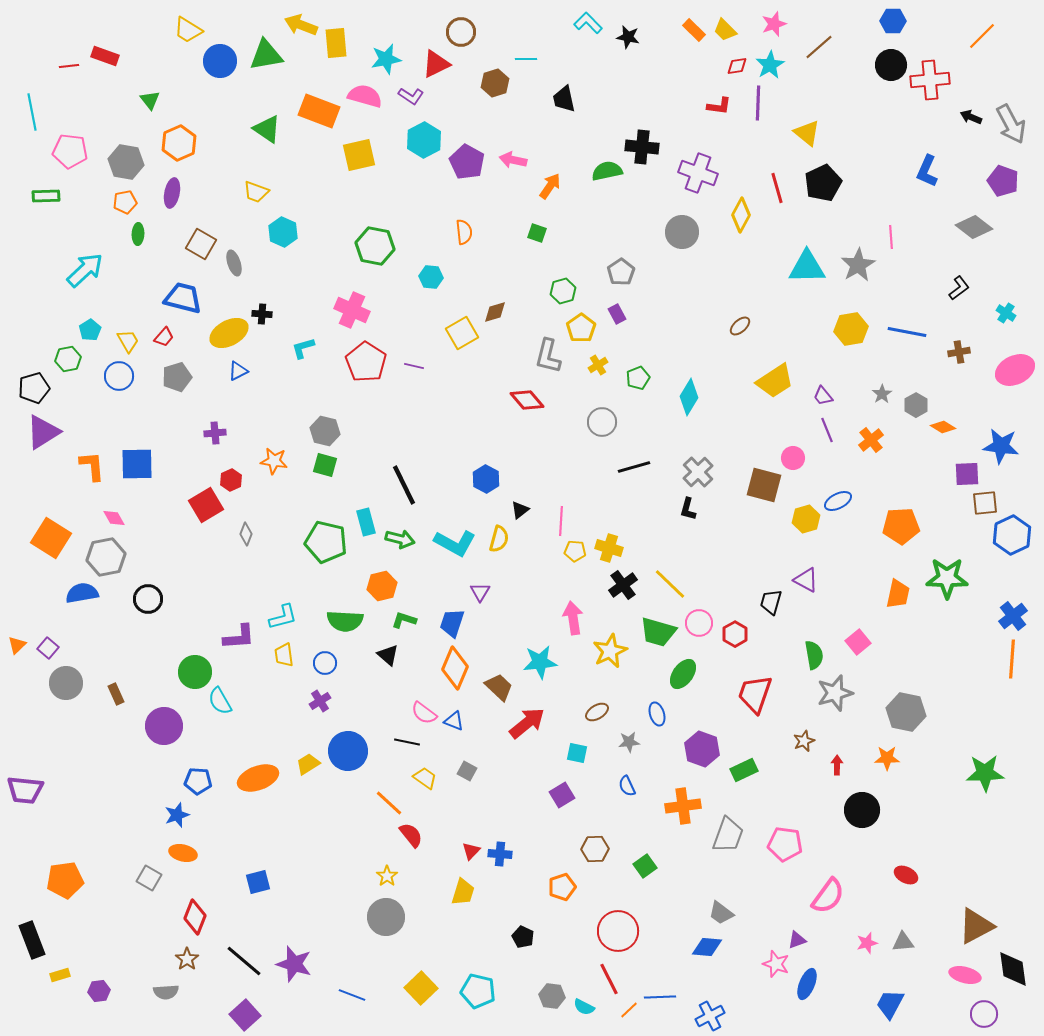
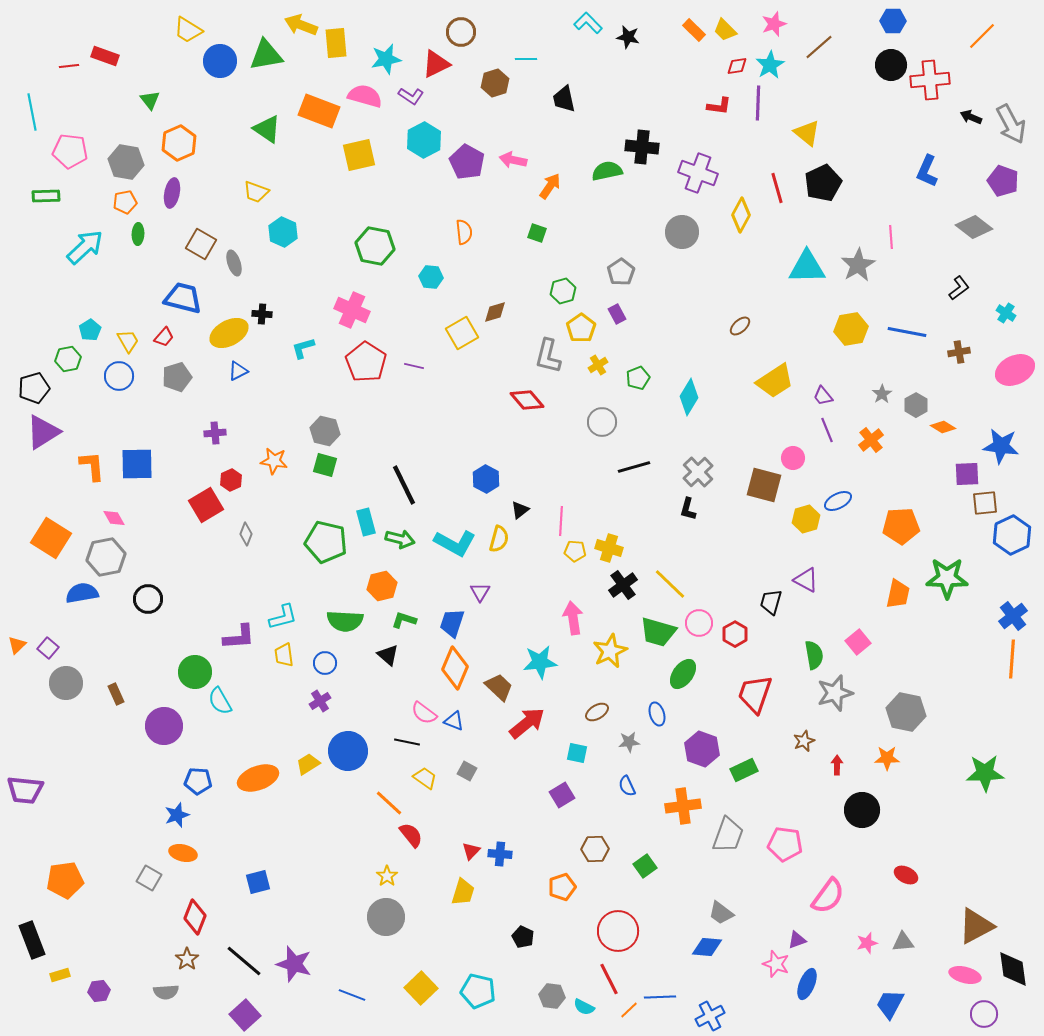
cyan arrow at (85, 270): moved 23 px up
